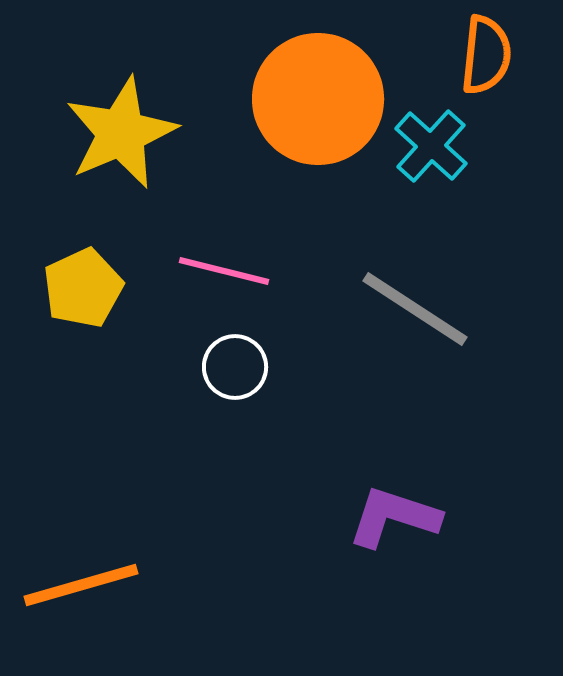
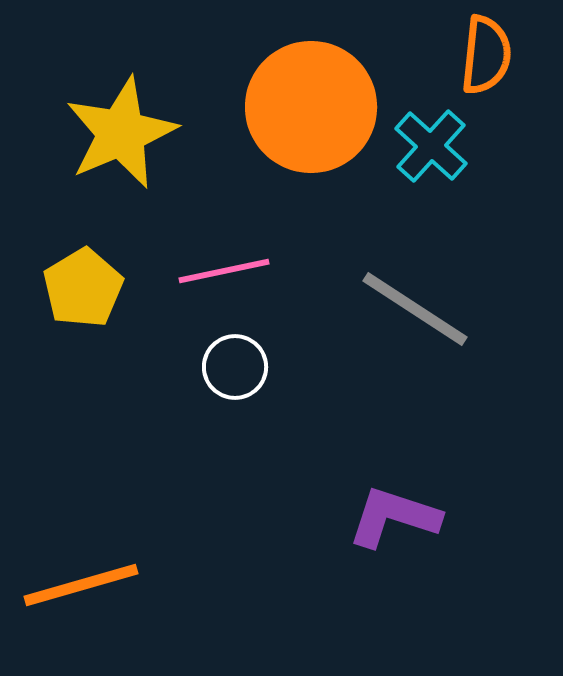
orange circle: moved 7 px left, 8 px down
pink line: rotated 26 degrees counterclockwise
yellow pentagon: rotated 6 degrees counterclockwise
